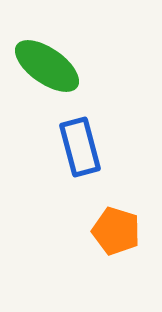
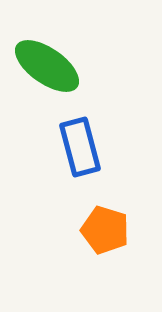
orange pentagon: moved 11 px left, 1 px up
